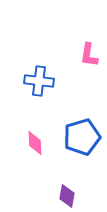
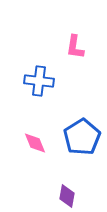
pink L-shape: moved 14 px left, 8 px up
blue pentagon: rotated 15 degrees counterclockwise
pink diamond: rotated 20 degrees counterclockwise
